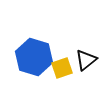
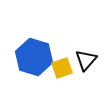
black triangle: rotated 10 degrees counterclockwise
